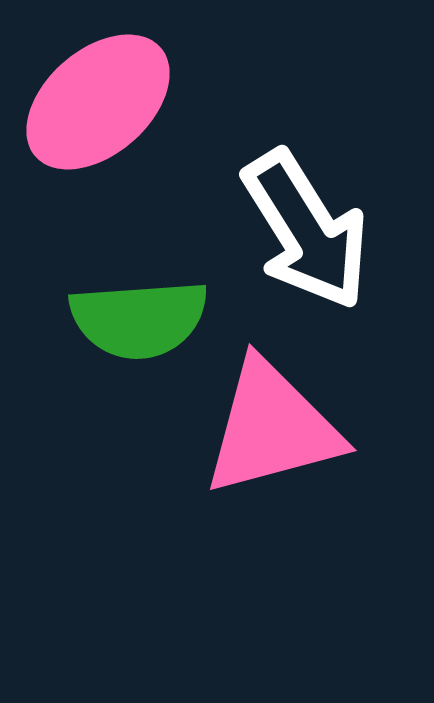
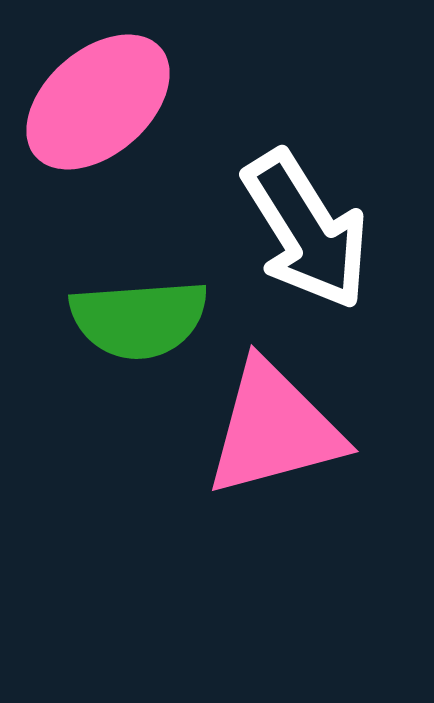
pink triangle: moved 2 px right, 1 px down
